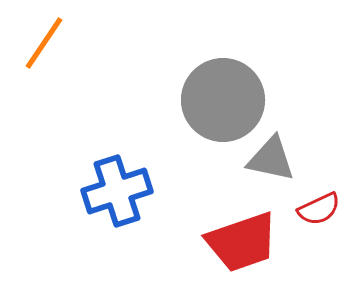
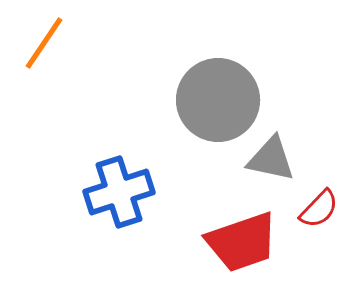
gray circle: moved 5 px left
blue cross: moved 2 px right, 1 px down
red semicircle: rotated 21 degrees counterclockwise
